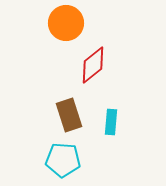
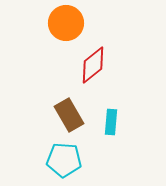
brown rectangle: rotated 12 degrees counterclockwise
cyan pentagon: moved 1 px right
